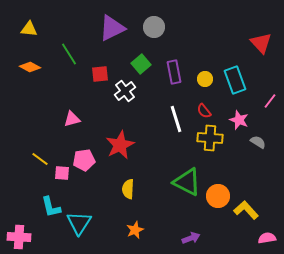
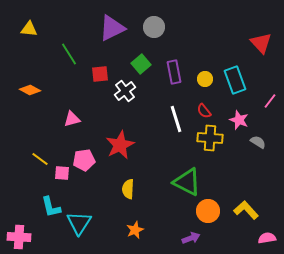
orange diamond: moved 23 px down
orange circle: moved 10 px left, 15 px down
